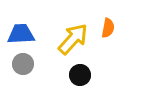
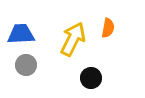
yellow arrow: rotated 16 degrees counterclockwise
gray circle: moved 3 px right, 1 px down
black circle: moved 11 px right, 3 px down
